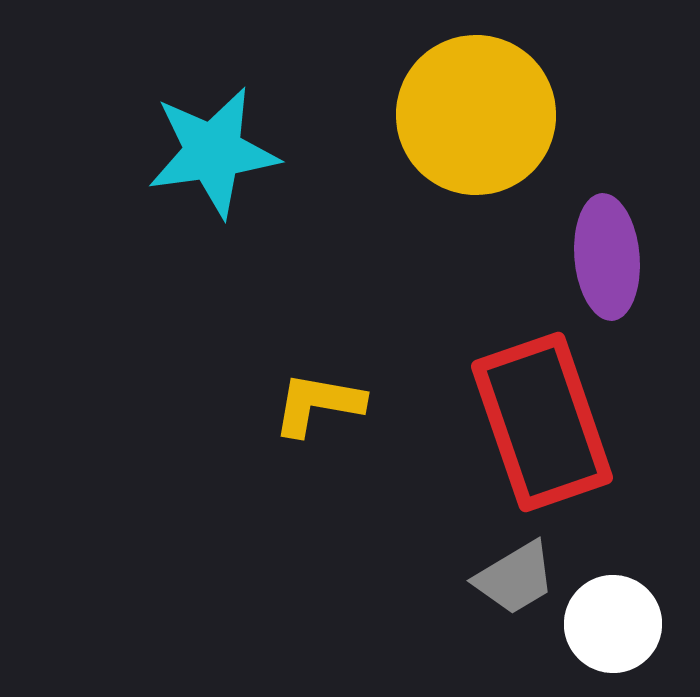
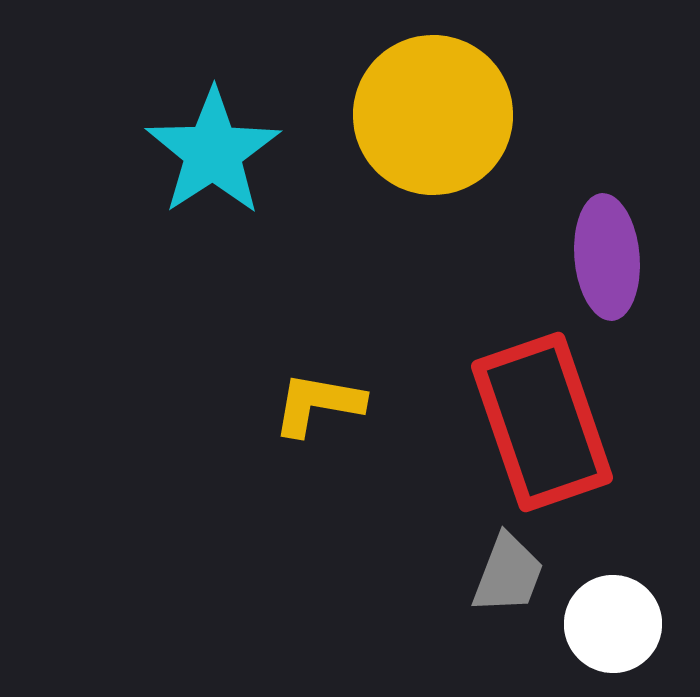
yellow circle: moved 43 px left
cyan star: rotated 25 degrees counterclockwise
gray trapezoid: moved 7 px left, 4 px up; rotated 38 degrees counterclockwise
